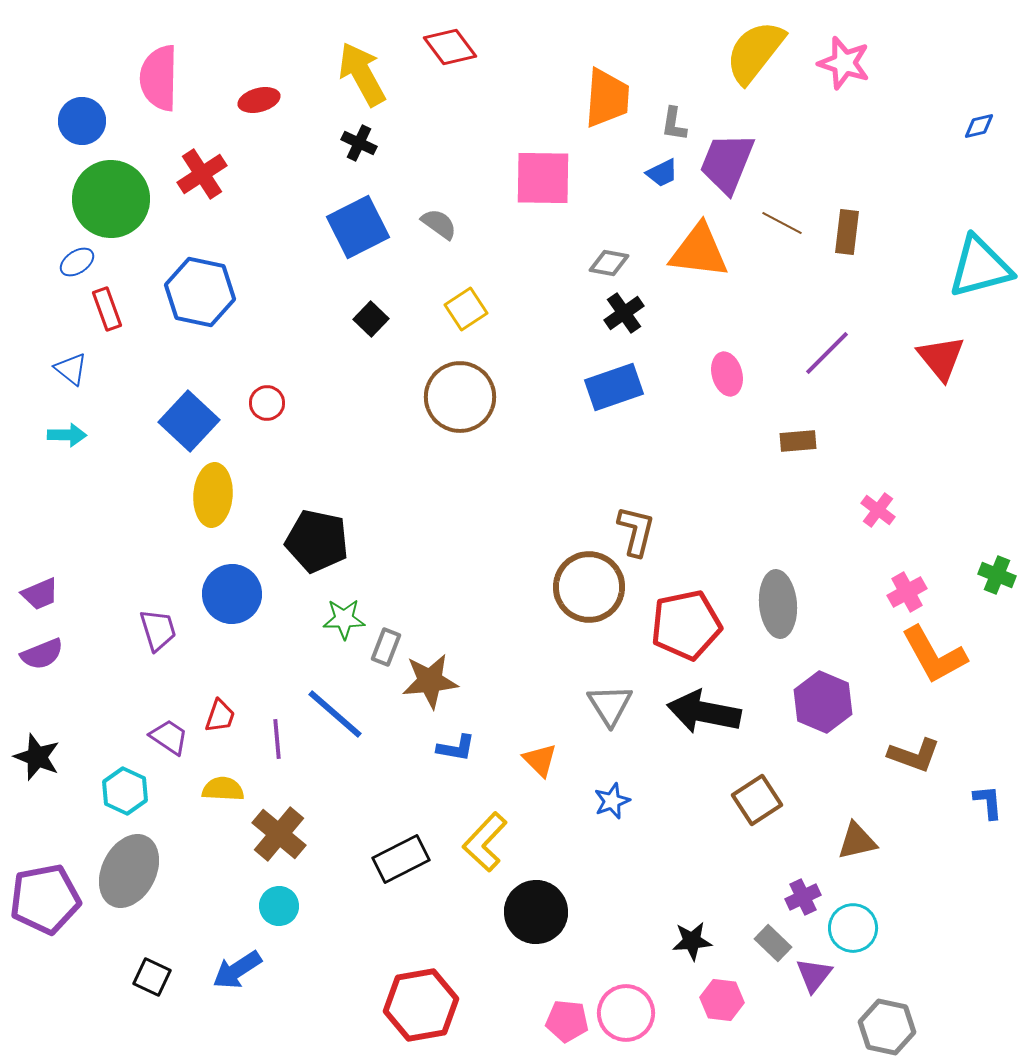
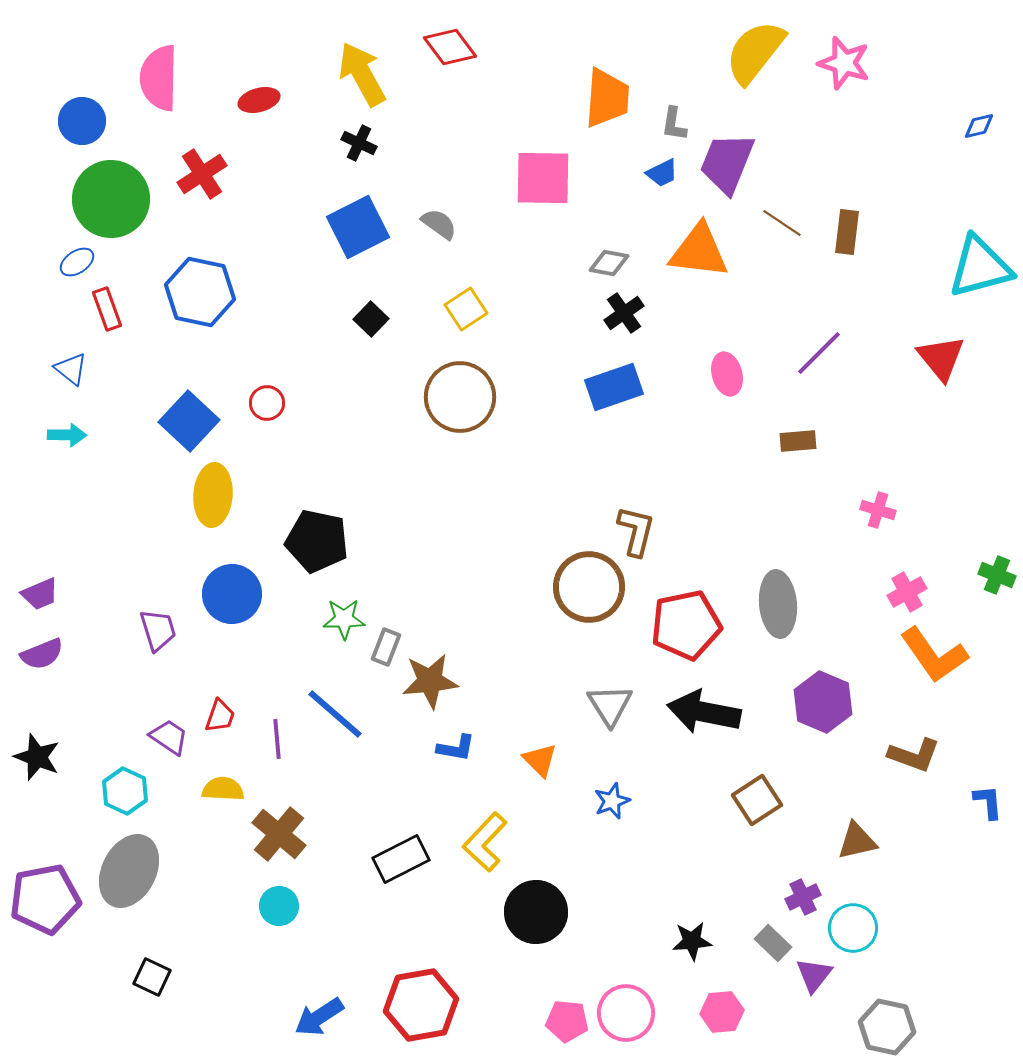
brown line at (782, 223): rotated 6 degrees clockwise
purple line at (827, 353): moved 8 px left
pink cross at (878, 510): rotated 20 degrees counterclockwise
orange L-shape at (934, 655): rotated 6 degrees counterclockwise
blue arrow at (237, 970): moved 82 px right, 47 px down
pink hexagon at (722, 1000): moved 12 px down; rotated 12 degrees counterclockwise
